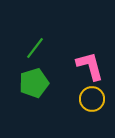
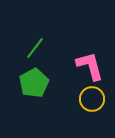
green pentagon: rotated 12 degrees counterclockwise
